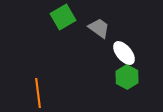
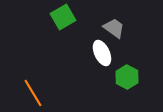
gray trapezoid: moved 15 px right
white ellipse: moved 22 px left; rotated 15 degrees clockwise
orange line: moved 5 px left; rotated 24 degrees counterclockwise
